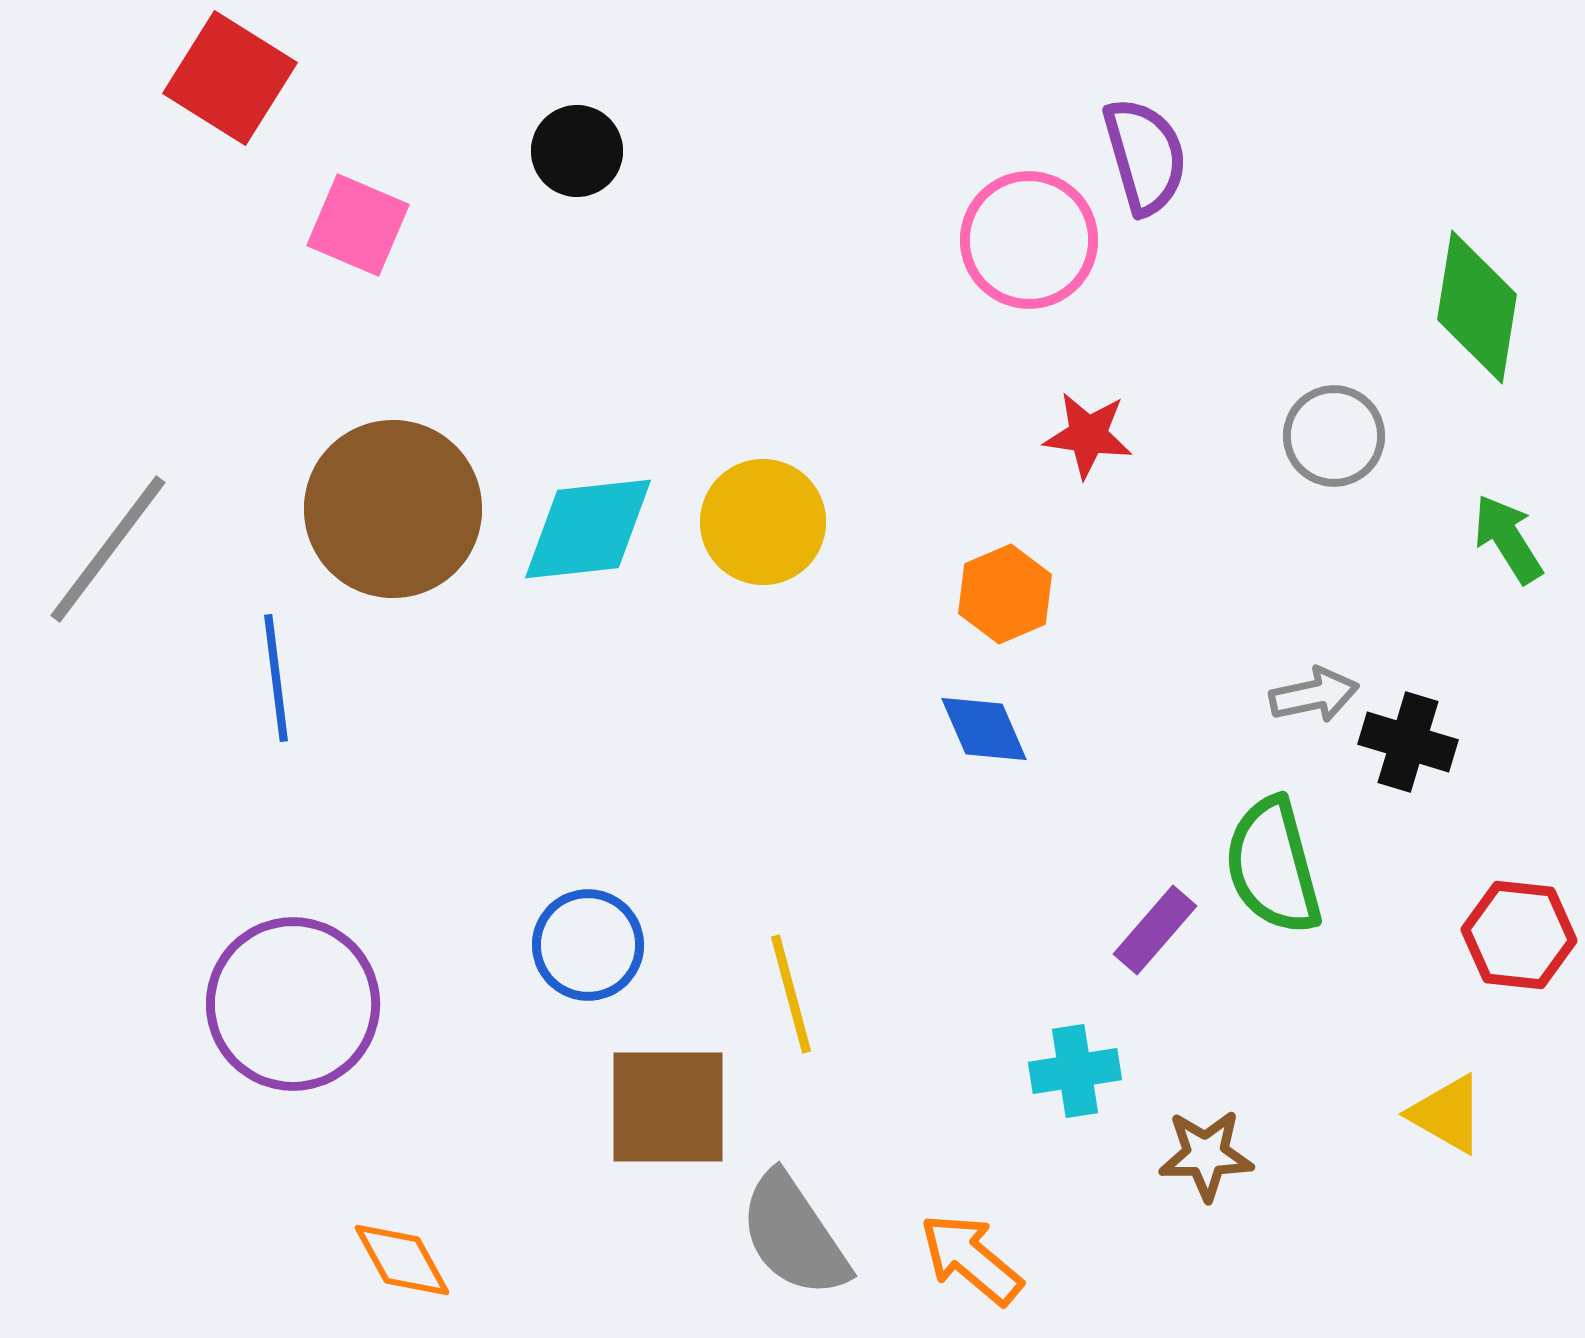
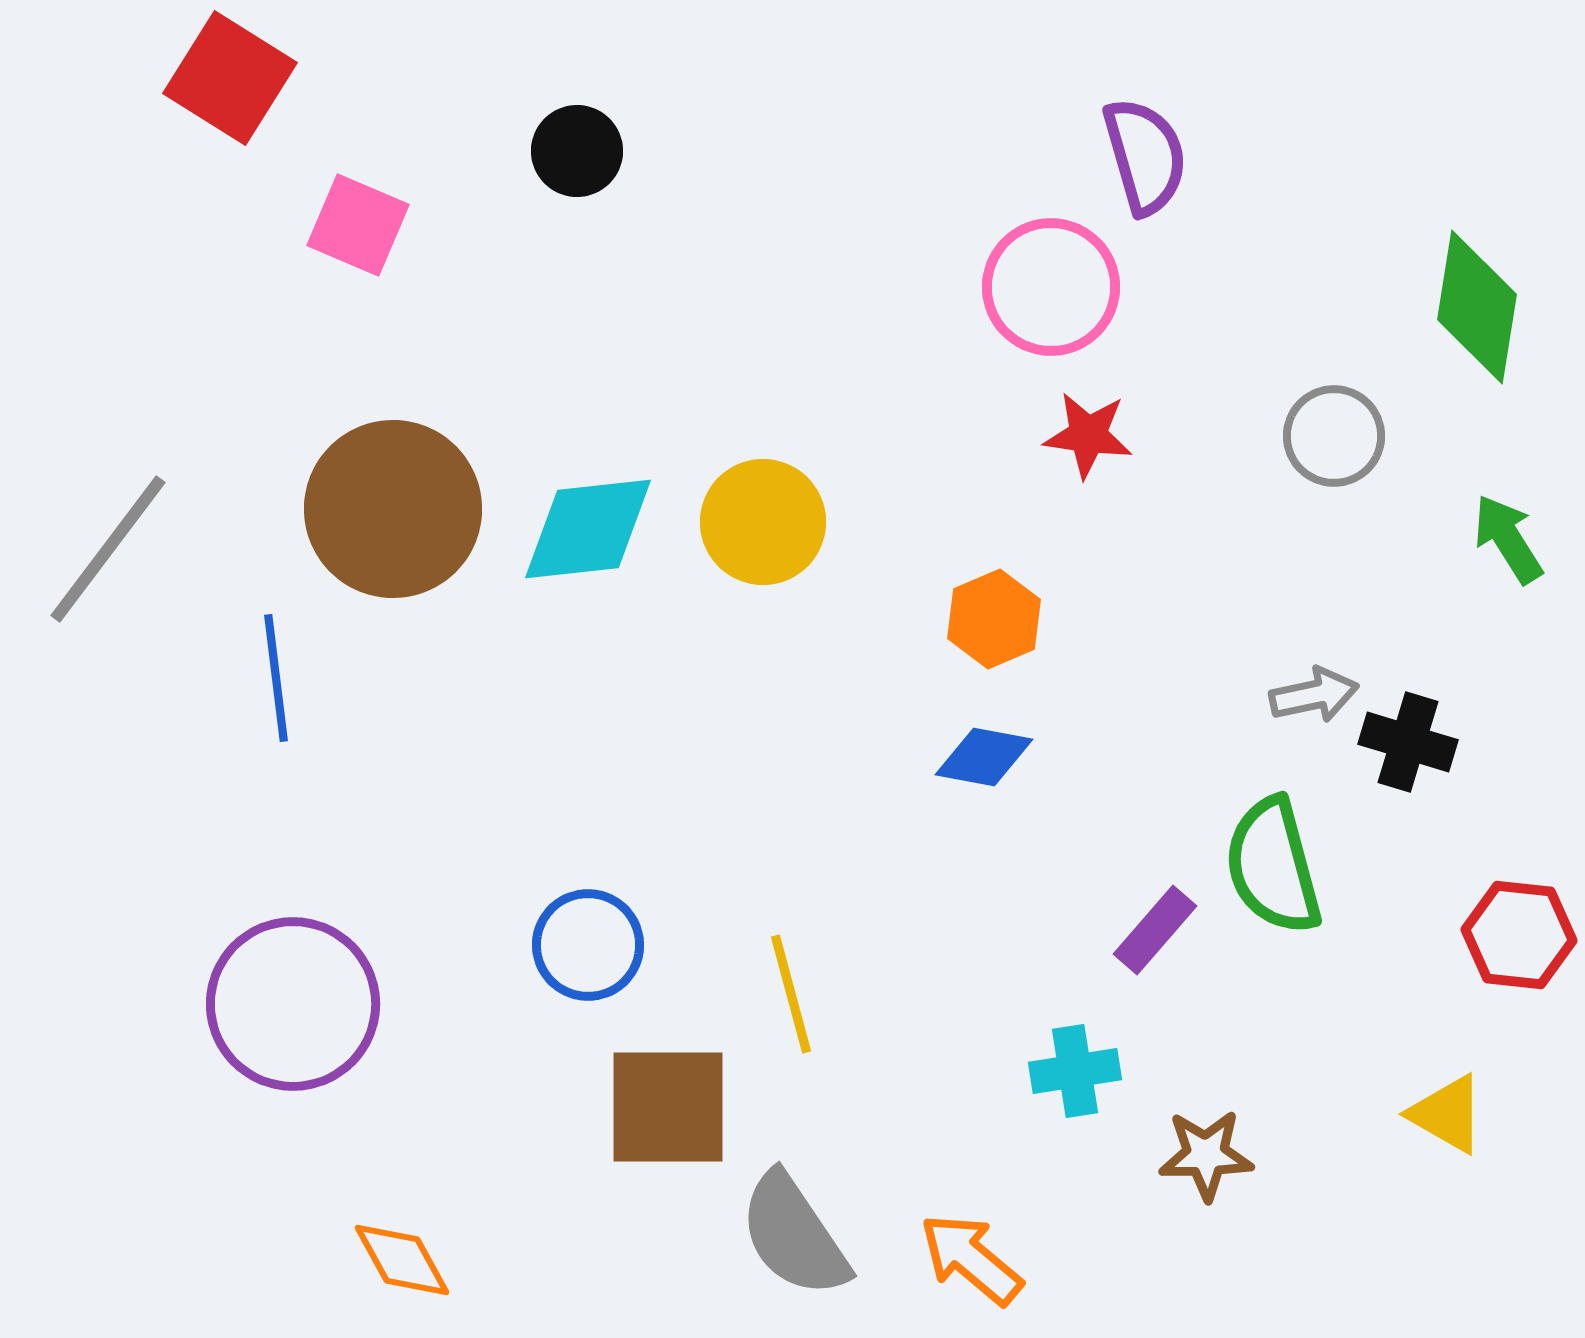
pink circle: moved 22 px right, 47 px down
orange hexagon: moved 11 px left, 25 px down
blue diamond: moved 28 px down; rotated 56 degrees counterclockwise
